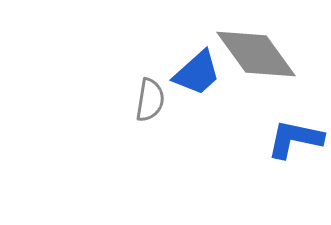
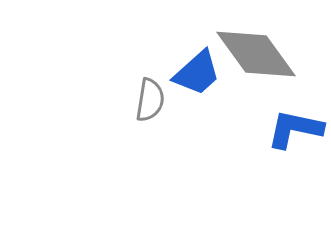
blue L-shape: moved 10 px up
